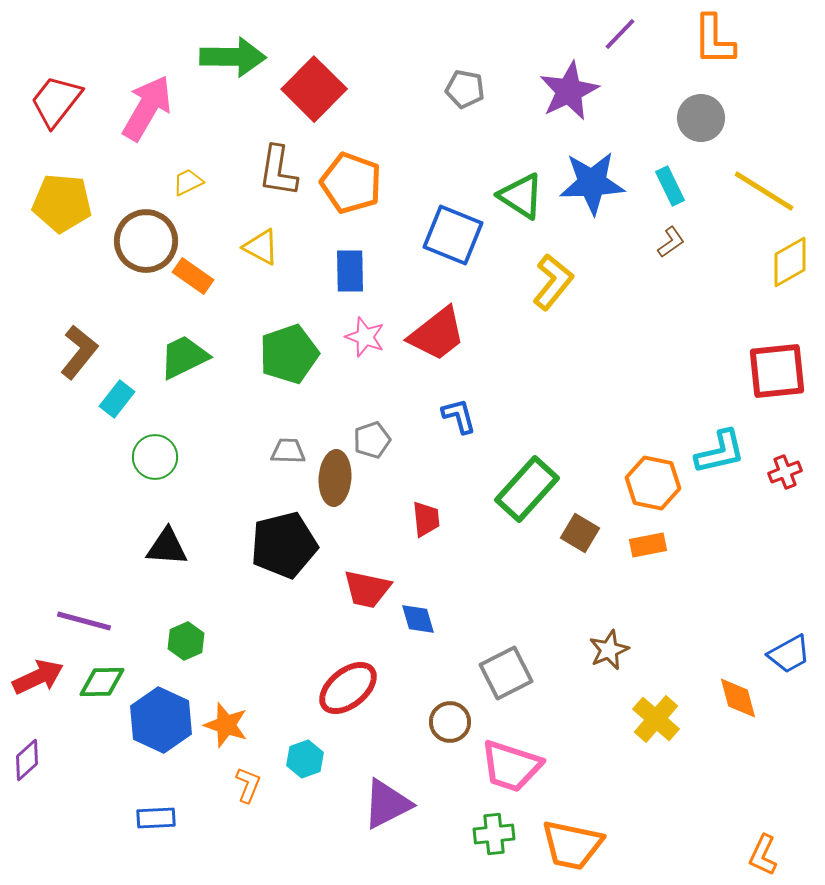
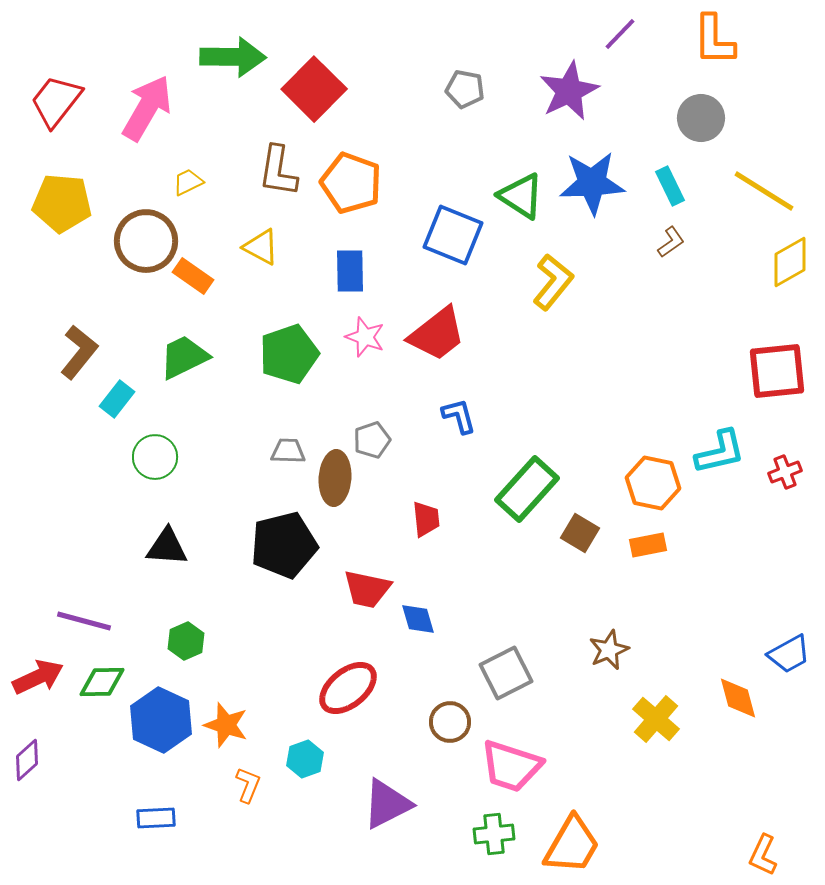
orange trapezoid at (572, 845): rotated 72 degrees counterclockwise
